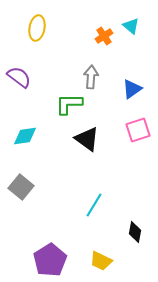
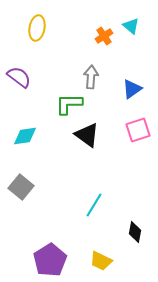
black triangle: moved 4 px up
